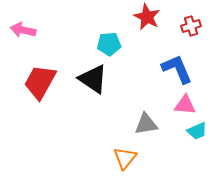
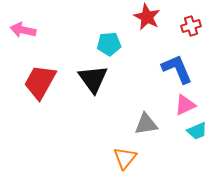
black triangle: rotated 20 degrees clockwise
pink triangle: rotated 30 degrees counterclockwise
